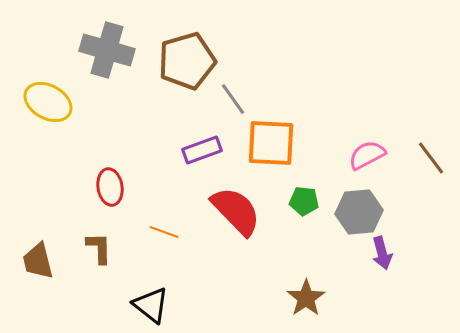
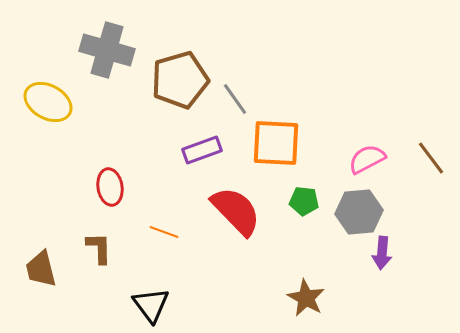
brown pentagon: moved 7 px left, 19 px down
gray line: moved 2 px right
orange square: moved 5 px right
pink semicircle: moved 4 px down
purple arrow: rotated 20 degrees clockwise
brown trapezoid: moved 3 px right, 8 px down
brown star: rotated 9 degrees counterclockwise
black triangle: rotated 15 degrees clockwise
